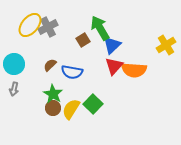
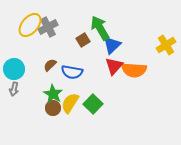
cyan circle: moved 5 px down
yellow semicircle: moved 1 px left, 6 px up
